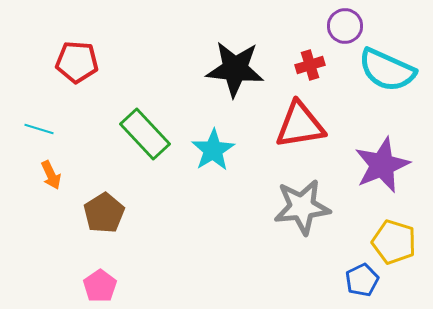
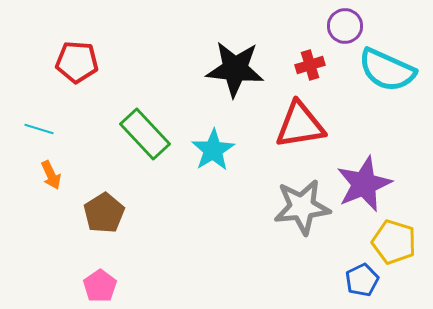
purple star: moved 18 px left, 19 px down
